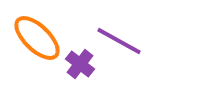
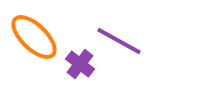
orange ellipse: moved 3 px left, 1 px up
